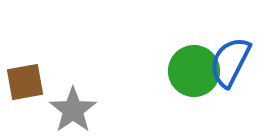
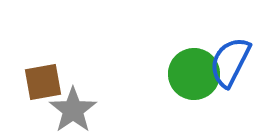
green circle: moved 3 px down
brown square: moved 18 px right
